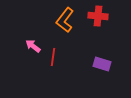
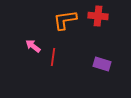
orange L-shape: rotated 45 degrees clockwise
